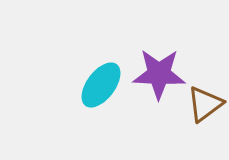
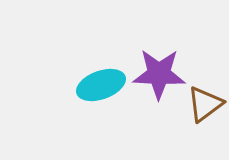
cyan ellipse: rotated 33 degrees clockwise
